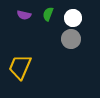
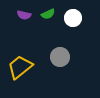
green semicircle: rotated 136 degrees counterclockwise
gray circle: moved 11 px left, 18 px down
yellow trapezoid: rotated 28 degrees clockwise
